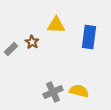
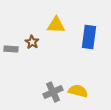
gray rectangle: rotated 48 degrees clockwise
yellow semicircle: moved 1 px left
